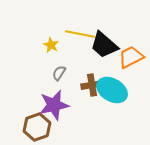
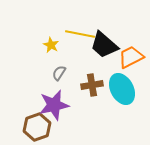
cyan ellipse: moved 10 px right, 1 px up; rotated 32 degrees clockwise
